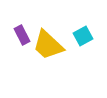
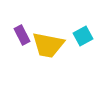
yellow trapezoid: rotated 32 degrees counterclockwise
